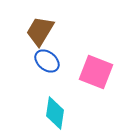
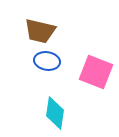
brown trapezoid: rotated 108 degrees counterclockwise
blue ellipse: rotated 30 degrees counterclockwise
